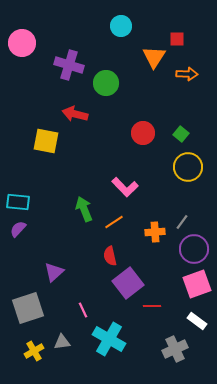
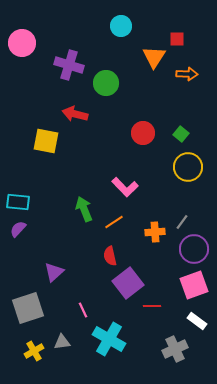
pink square: moved 3 px left, 1 px down
